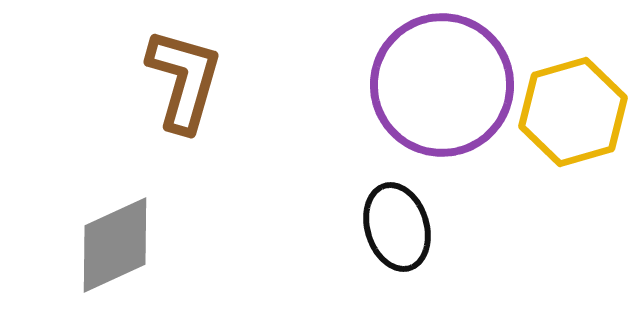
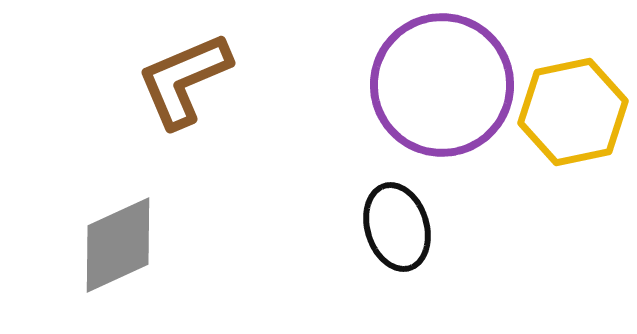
brown L-shape: rotated 129 degrees counterclockwise
yellow hexagon: rotated 4 degrees clockwise
gray diamond: moved 3 px right
